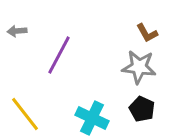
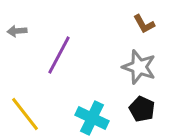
brown L-shape: moved 3 px left, 9 px up
gray star: rotated 12 degrees clockwise
